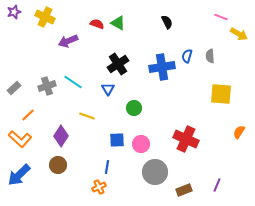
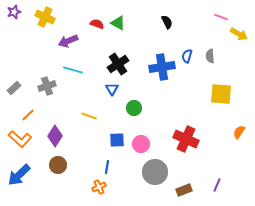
cyan line: moved 12 px up; rotated 18 degrees counterclockwise
blue triangle: moved 4 px right
yellow line: moved 2 px right
purple diamond: moved 6 px left
